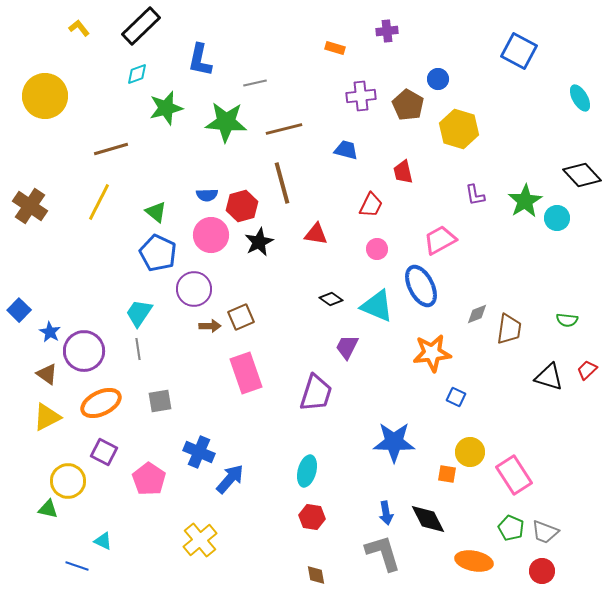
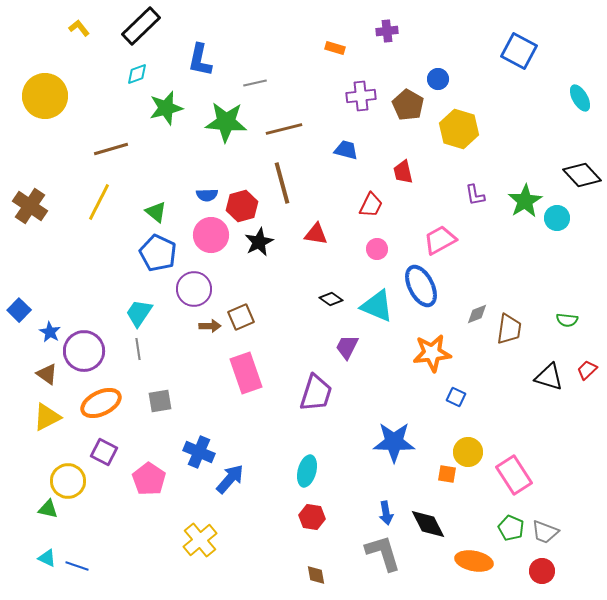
yellow circle at (470, 452): moved 2 px left
black diamond at (428, 519): moved 5 px down
cyan triangle at (103, 541): moved 56 px left, 17 px down
